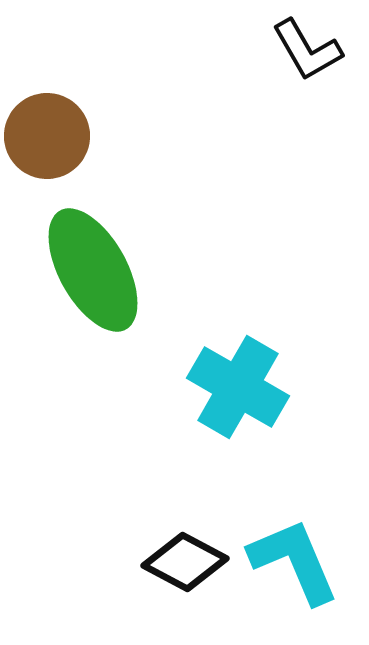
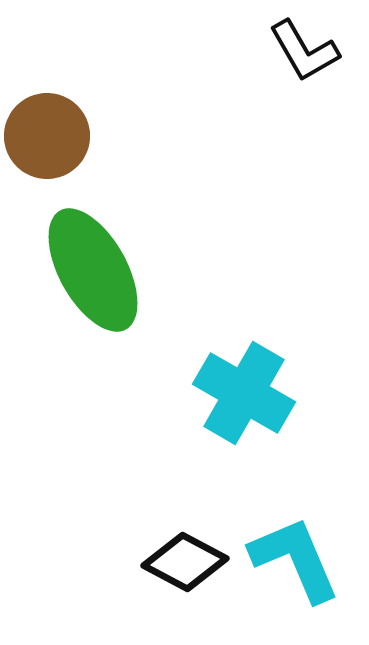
black L-shape: moved 3 px left, 1 px down
cyan cross: moved 6 px right, 6 px down
cyan L-shape: moved 1 px right, 2 px up
